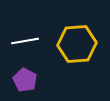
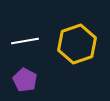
yellow hexagon: rotated 15 degrees counterclockwise
